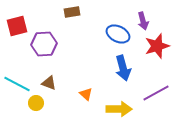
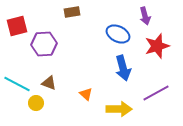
purple arrow: moved 2 px right, 5 px up
